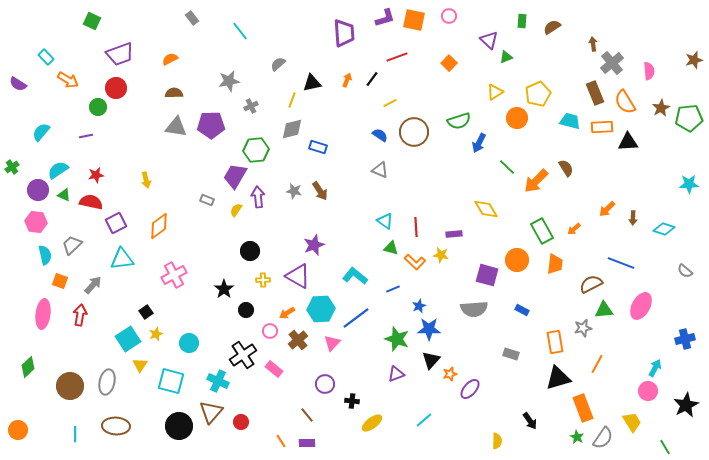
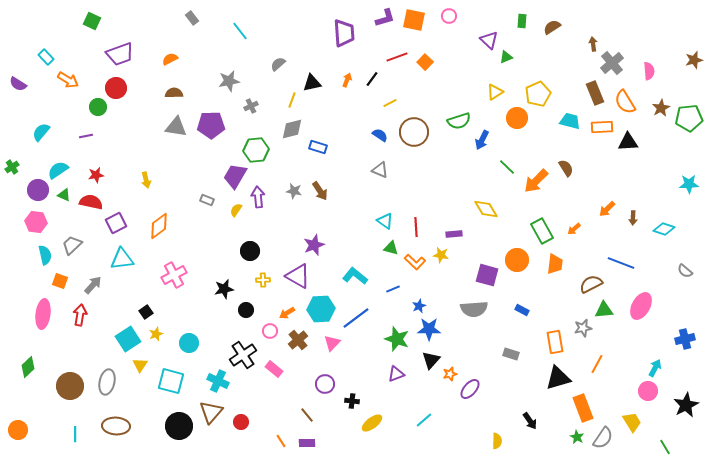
orange square at (449, 63): moved 24 px left, 1 px up
blue arrow at (479, 143): moved 3 px right, 3 px up
black star at (224, 289): rotated 24 degrees clockwise
